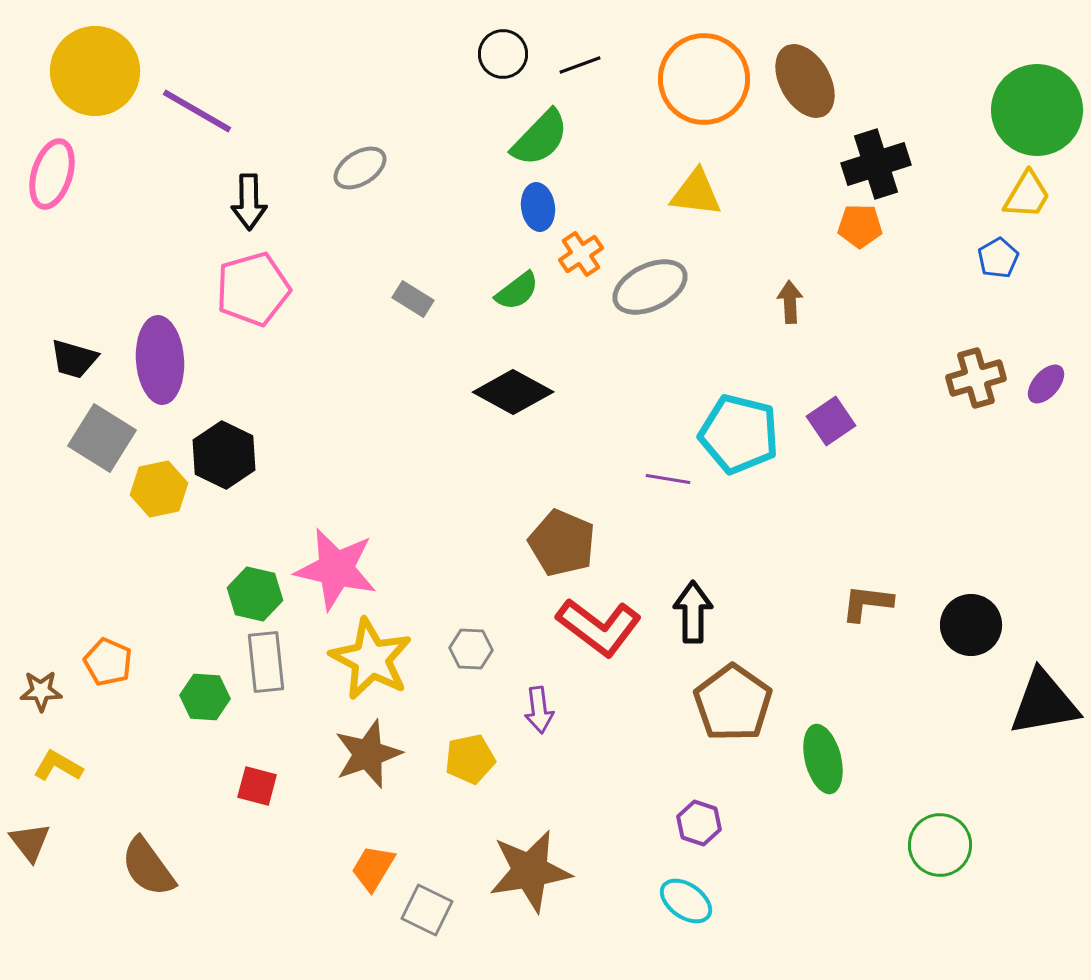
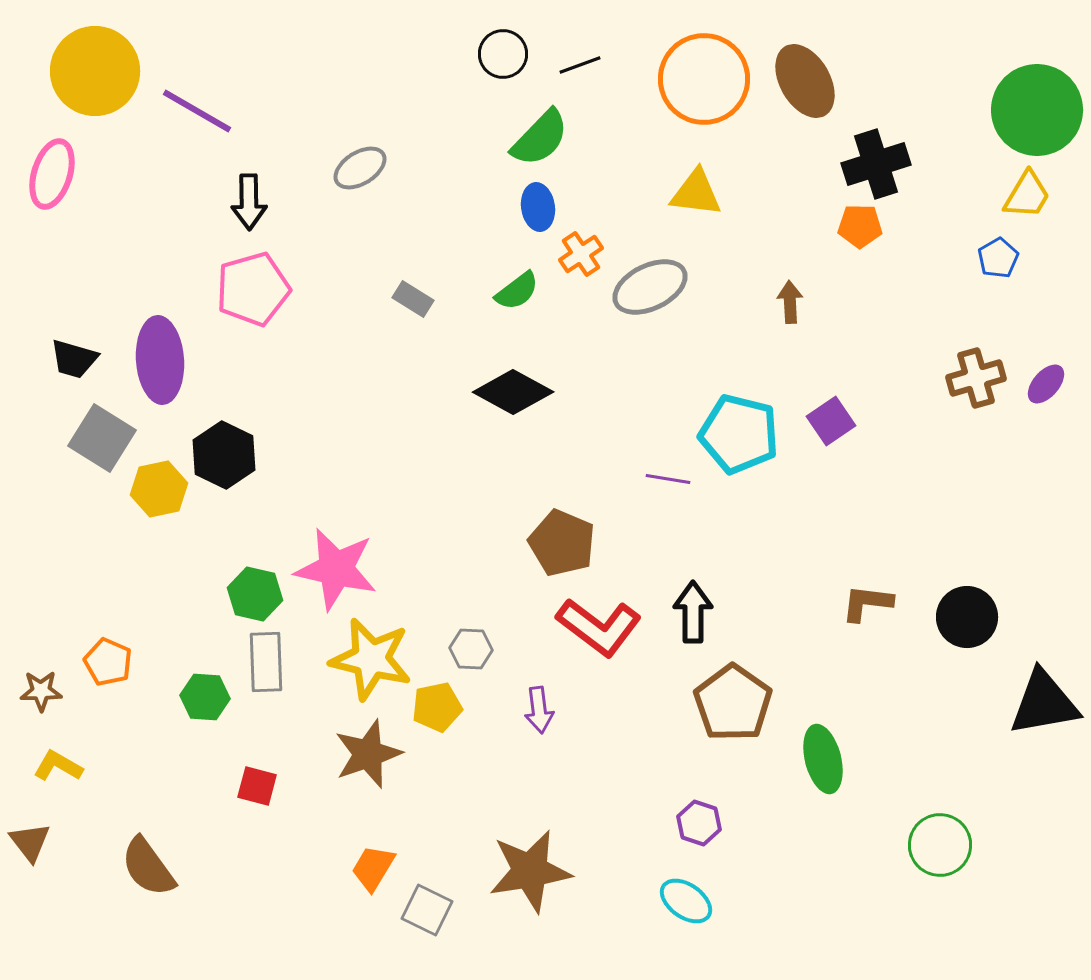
black circle at (971, 625): moved 4 px left, 8 px up
yellow star at (371, 659): rotated 14 degrees counterclockwise
gray rectangle at (266, 662): rotated 4 degrees clockwise
yellow pentagon at (470, 759): moved 33 px left, 52 px up
